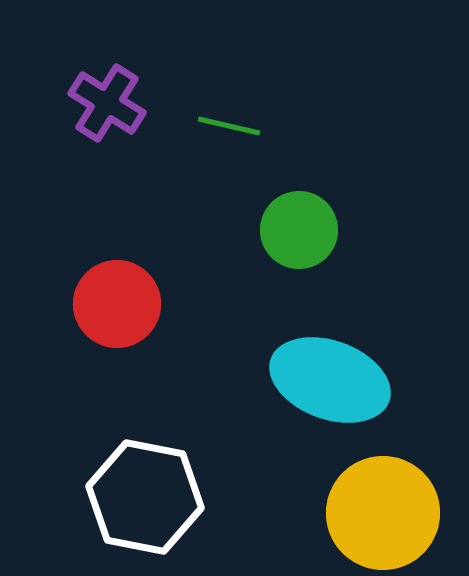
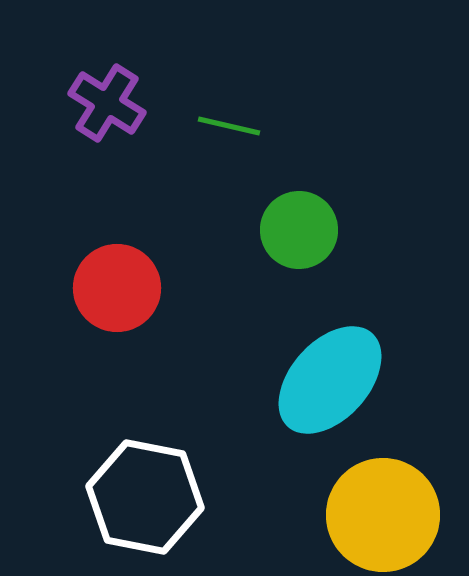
red circle: moved 16 px up
cyan ellipse: rotated 68 degrees counterclockwise
yellow circle: moved 2 px down
